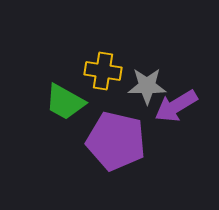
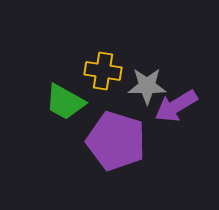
purple pentagon: rotated 4 degrees clockwise
